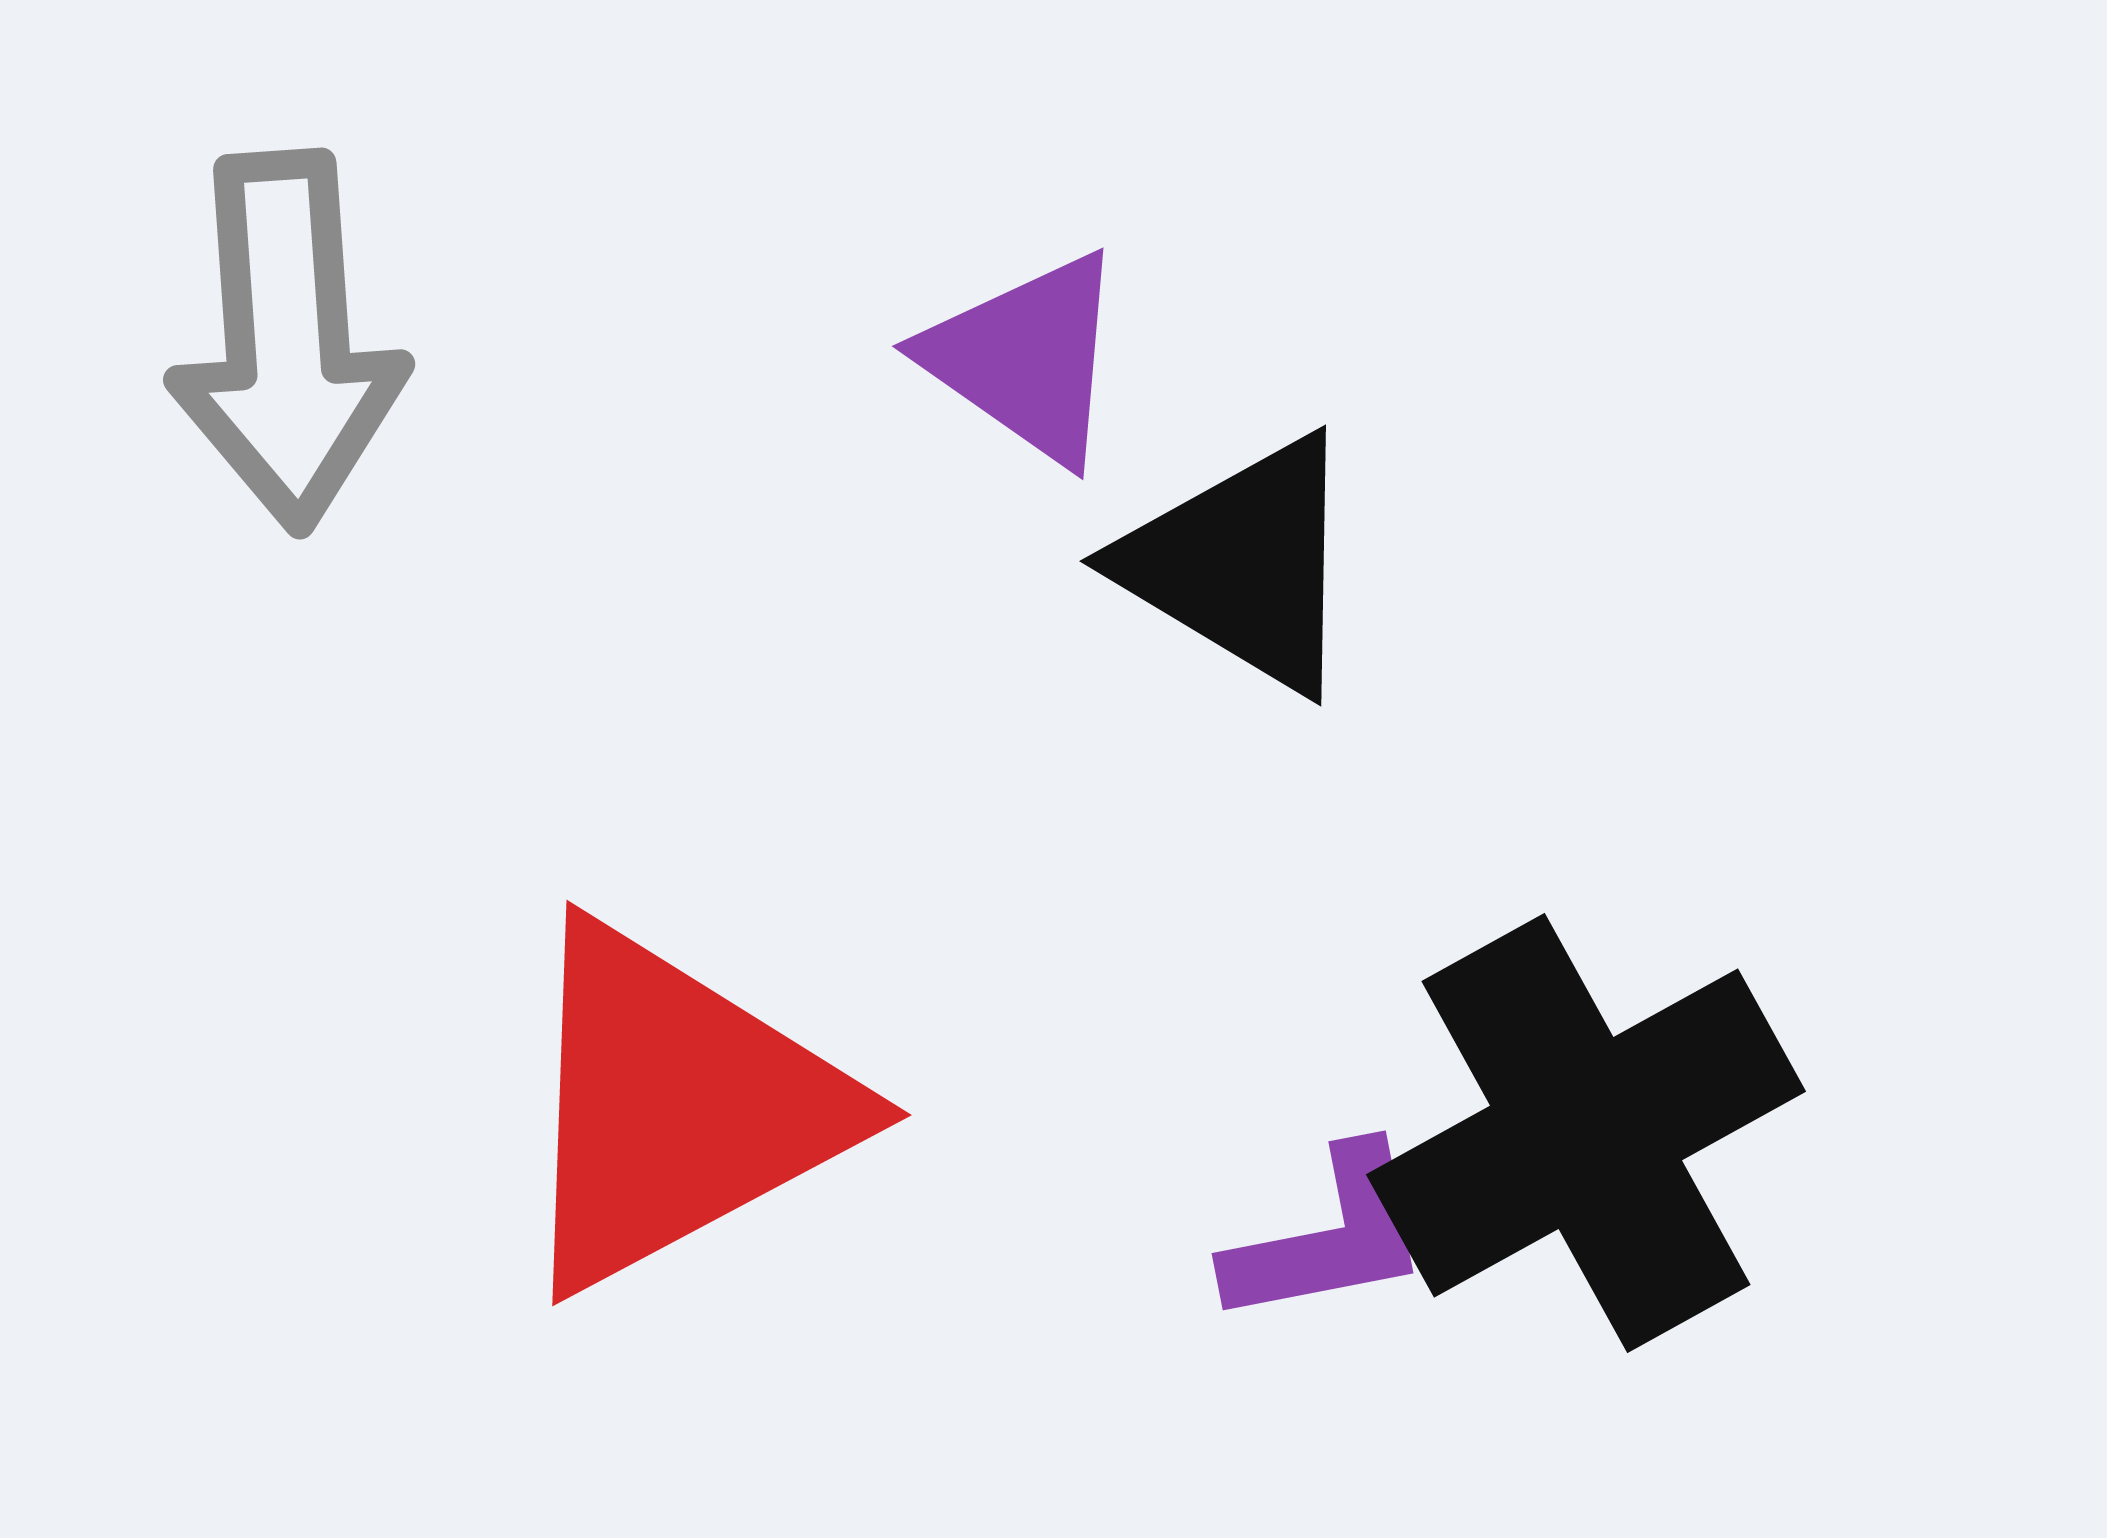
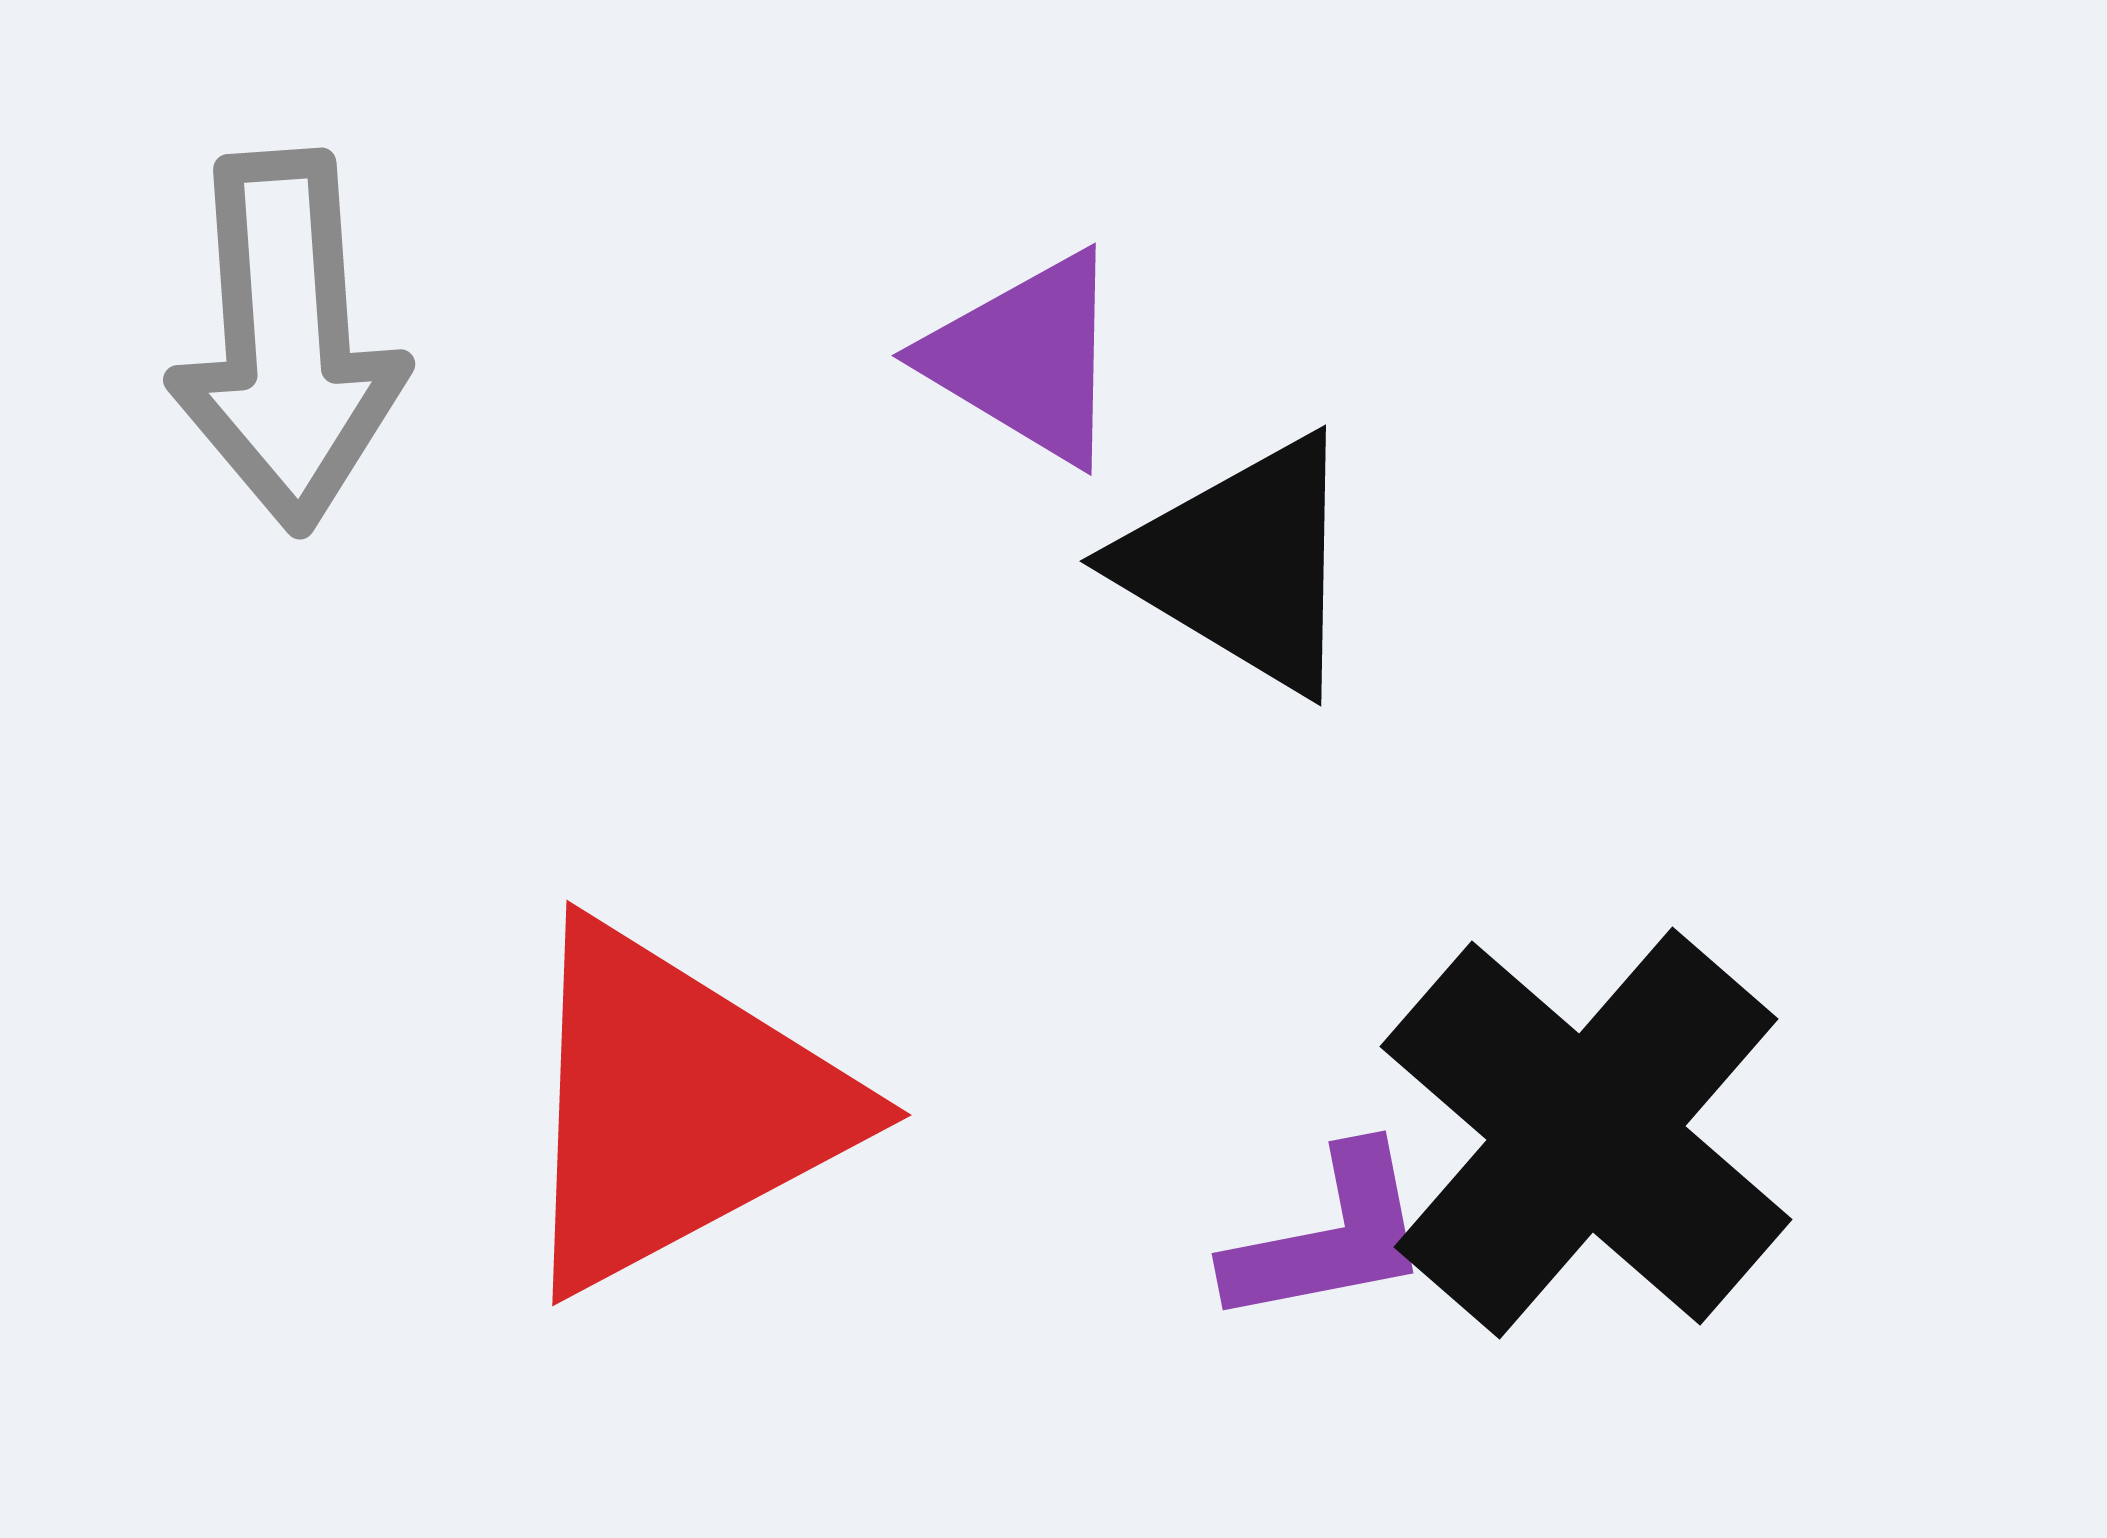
purple triangle: rotated 4 degrees counterclockwise
black cross: rotated 20 degrees counterclockwise
